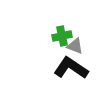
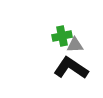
gray triangle: moved 1 px up; rotated 24 degrees counterclockwise
